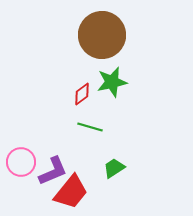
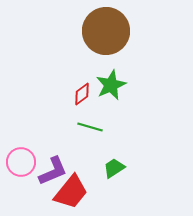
brown circle: moved 4 px right, 4 px up
green star: moved 1 px left, 3 px down; rotated 12 degrees counterclockwise
